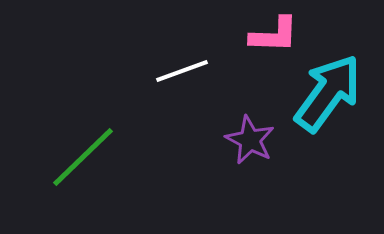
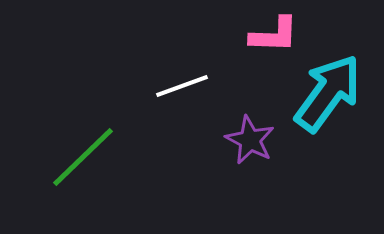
white line: moved 15 px down
